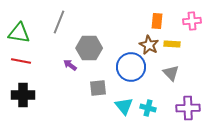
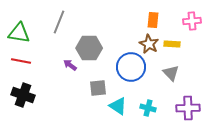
orange rectangle: moved 4 px left, 1 px up
brown star: moved 1 px up
black cross: rotated 20 degrees clockwise
cyan triangle: moved 6 px left; rotated 18 degrees counterclockwise
